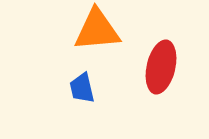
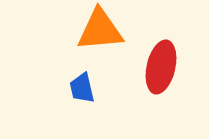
orange triangle: moved 3 px right
